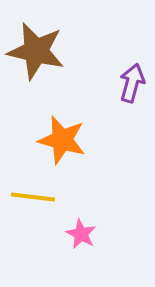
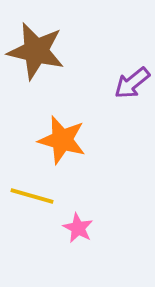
purple arrow: rotated 144 degrees counterclockwise
yellow line: moved 1 px left, 1 px up; rotated 9 degrees clockwise
pink star: moved 3 px left, 6 px up
